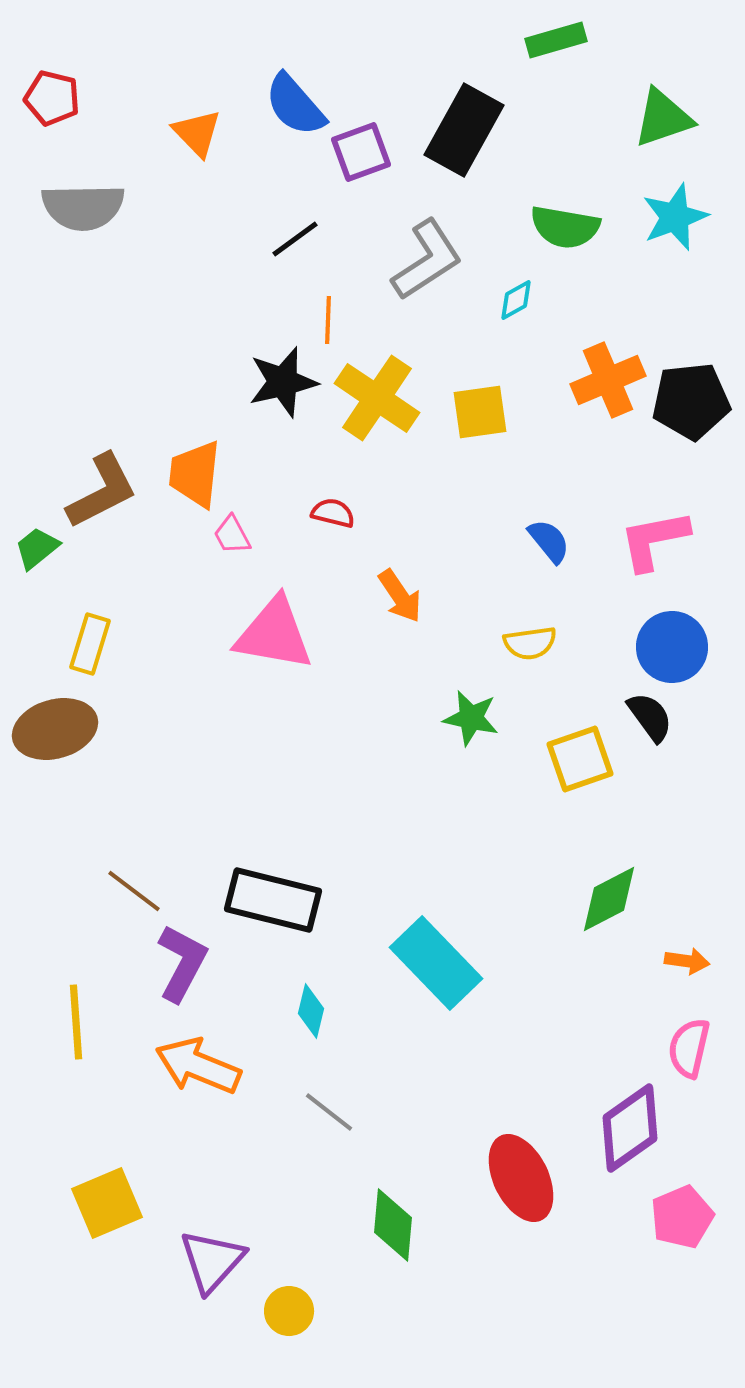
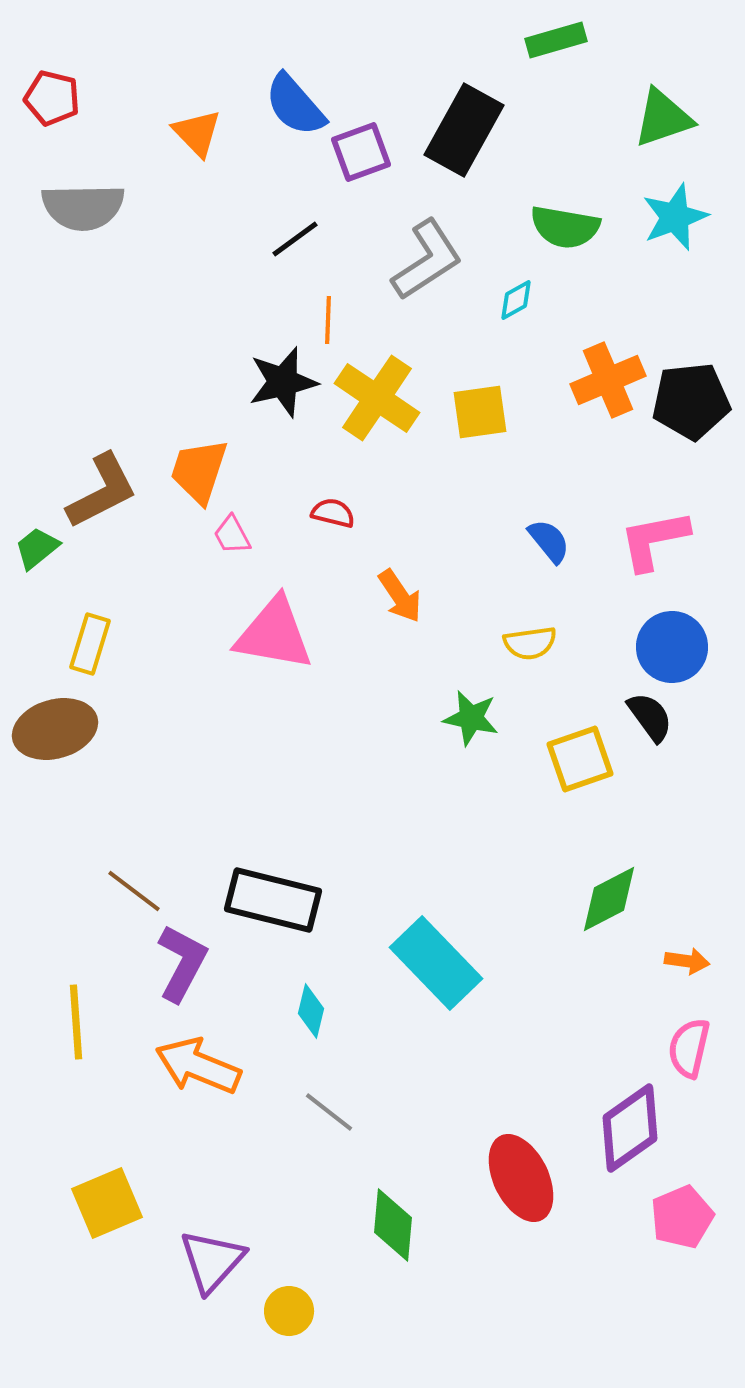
orange trapezoid at (195, 474): moved 4 px right, 3 px up; rotated 12 degrees clockwise
